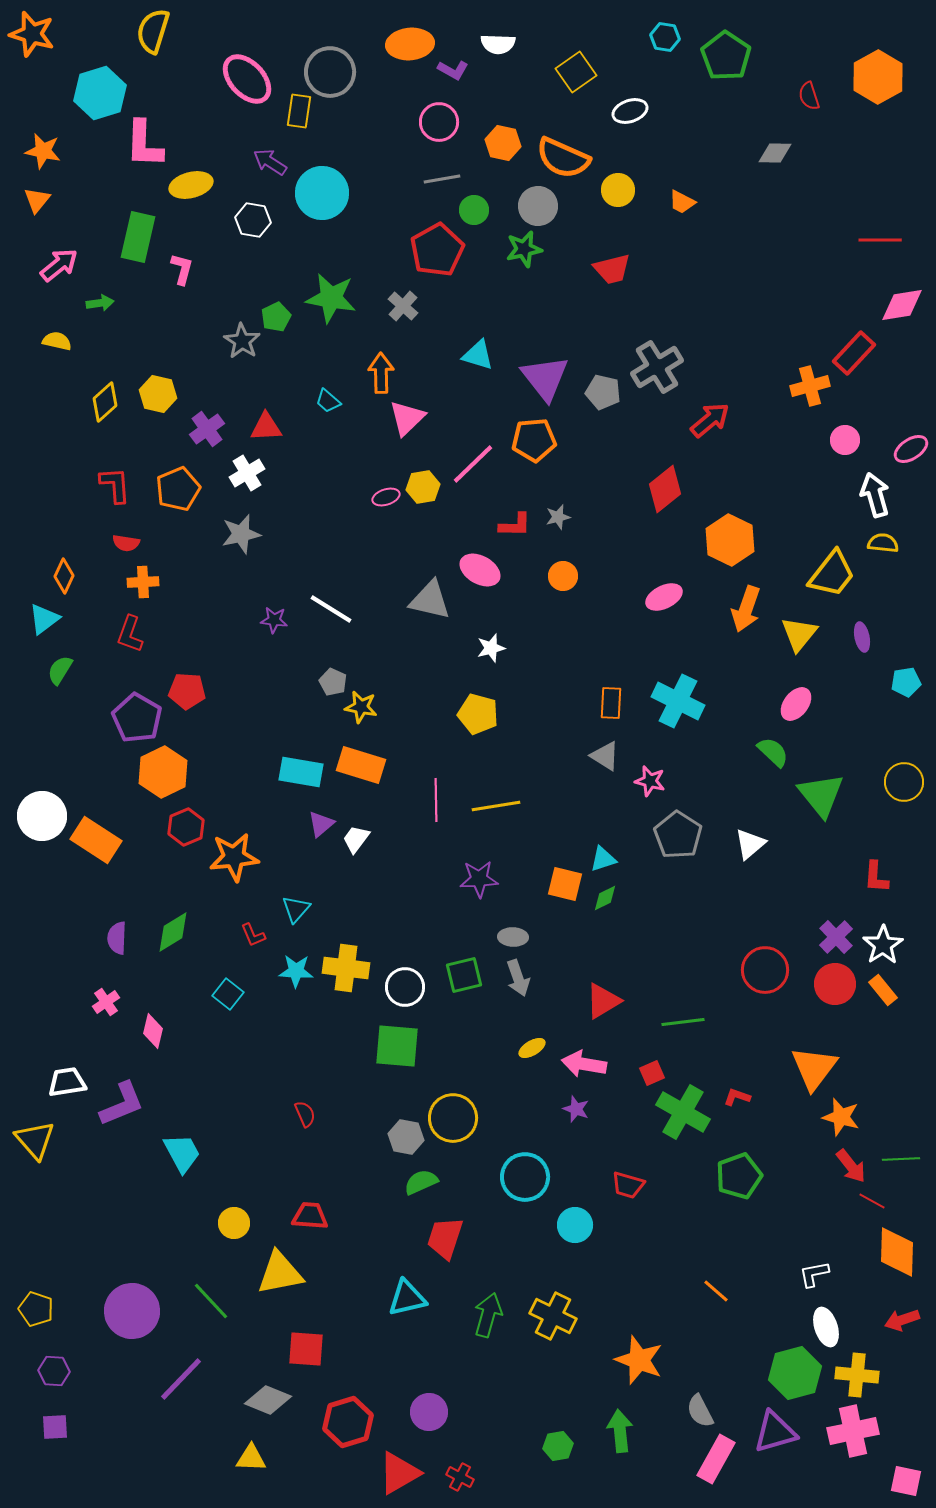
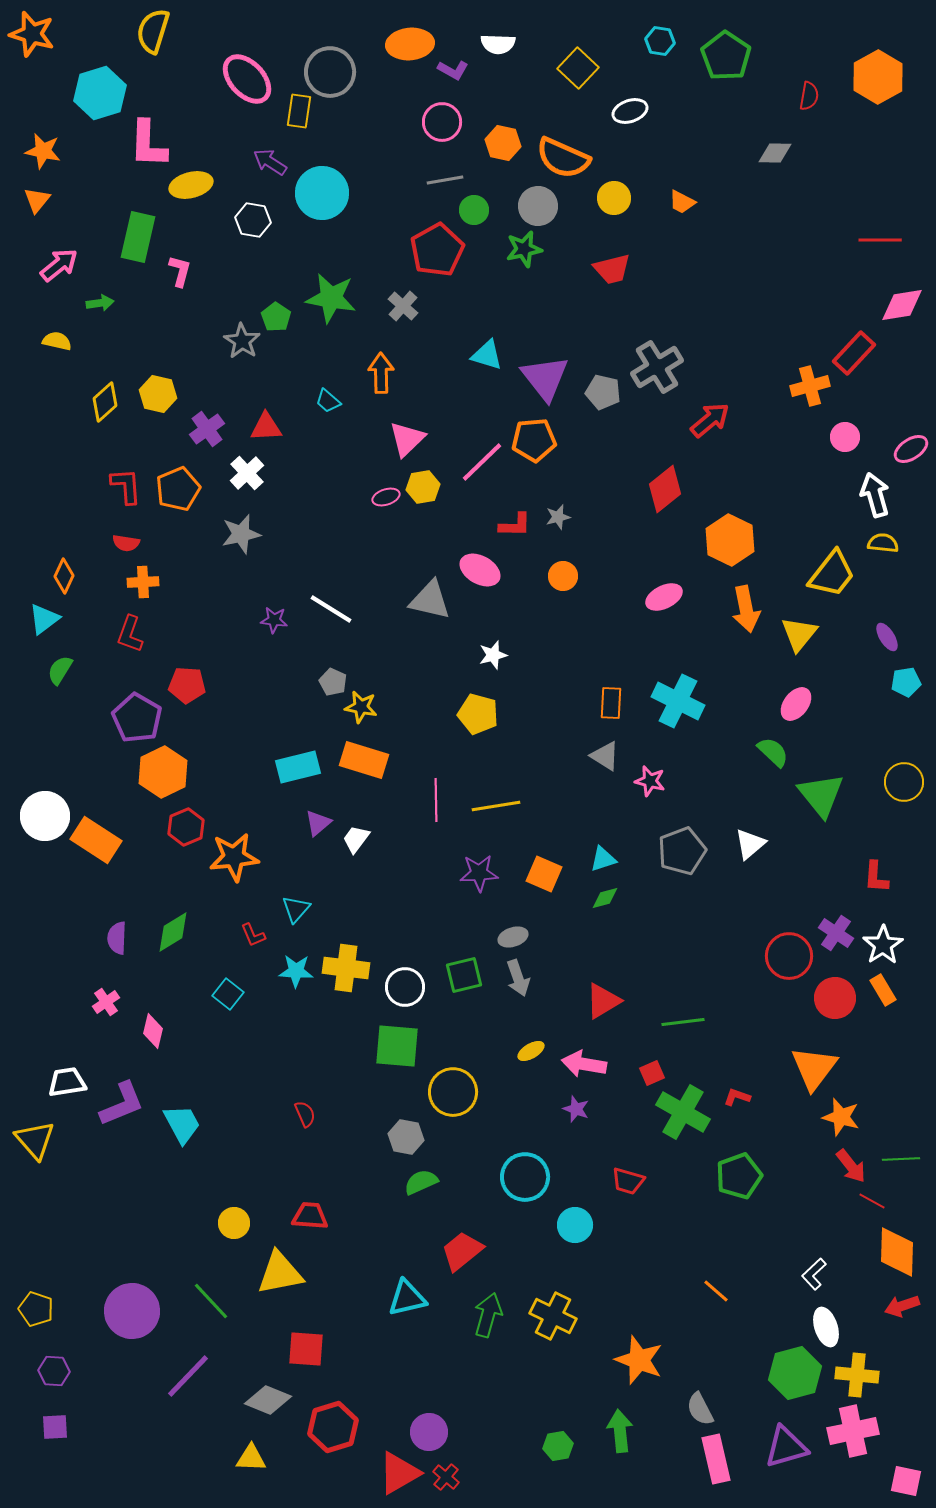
cyan hexagon at (665, 37): moved 5 px left, 4 px down
yellow square at (576, 72): moved 2 px right, 4 px up; rotated 12 degrees counterclockwise
red semicircle at (809, 96): rotated 152 degrees counterclockwise
pink circle at (439, 122): moved 3 px right
pink L-shape at (144, 144): moved 4 px right
gray line at (442, 179): moved 3 px right, 1 px down
yellow circle at (618, 190): moved 4 px left, 8 px down
pink L-shape at (182, 269): moved 2 px left, 2 px down
green pentagon at (276, 317): rotated 12 degrees counterclockwise
cyan triangle at (478, 355): moved 9 px right
pink triangle at (407, 418): moved 21 px down
pink circle at (845, 440): moved 3 px up
pink line at (473, 464): moved 9 px right, 2 px up
white cross at (247, 473): rotated 12 degrees counterclockwise
red L-shape at (115, 485): moved 11 px right, 1 px down
orange arrow at (746, 609): rotated 30 degrees counterclockwise
purple ellipse at (862, 637): moved 25 px right; rotated 20 degrees counterclockwise
white star at (491, 648): moved 2 px right, 7 px down
red pentagon at (187, 691): moved 6 px up
orange rectangle at (361, 765): moved 3 px right, 5 px up
cyan rectangle at (301, 772): moved 3 px left, 5 px up; rotated 24 degrees counterclockwise
white circle at (42, 816): moved 3 px right
purple triangle at (321, 824): moved 3 px left, 1 px up
gray pentagon at (678, 835): moved 4 px right, 16 px down; rotated 18 degrees clockwise
purple star at (479, 879): moved 6 px up
orange square at (565, 884): moved 21 px left, 10 px up; rotated 9 degrees clockwise
green diamond at (605, 898): rotated 12 degrees clockwise
gray ellipse at (513, 937): rotated 20 degrees counterclockwise
purple cross at (836, 937): moved 4 px up; rotated 12 degrees counterclockwise
red circle at (765, 970): moved 24 px right, 14 px up
red circle at (835, 984): moved 14 px down
orange rectangle at (883, 990): rotated 8 degrees clockwise
yellow ellipse at (532, 1048): moved 1 px left, 3 px down
yellow circle at (453, 1118): moved 26 px up
cyan trapezoid at (182, 1153): moved 29 px up
red trapezoid at (628, 1185): moved 4 px up
red trapezoid at (445, 1238): moved 17 px right, 13 px down; rotated 33 degrees clockwise
white L-shape at (814, 1274): rotated 32 degrees counterclockwise
red arrow at (902, 1320): moved 14 px up
purple line at (181, 1379): moved 7 px right, 3 px up
gray semicircle at (700, 1411): moved 2 px up
purple circle at (429, 1412): moved 20 px down
red hexagon at (348, 1422): moved 15 px left, 5 px down
purple triangle at (775, 1432): moved 11 px right, 15 px down
pink rectangle at (716, 1459): rotated 42 degrees counterclockwise
red cross at (460, 1477): moved 14 px left; rotated 12 degrees clockwise
